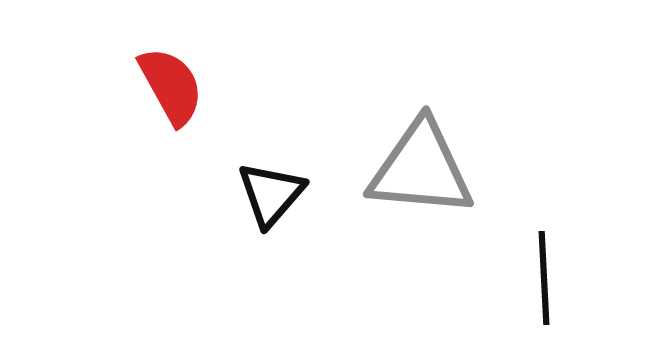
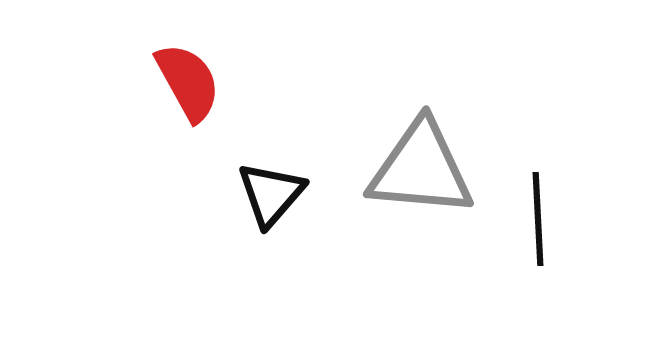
red semicircle: moved 17 px right, 4 px up
black line: moved 6 px left, 59 px up
